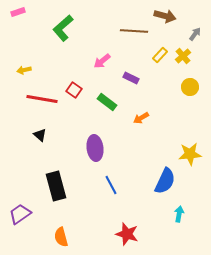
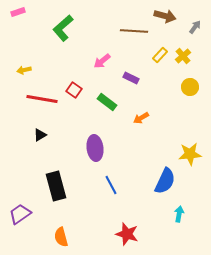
gray arrow: moved 7 px up
black triangle: rotated 48 degrees clockwise
